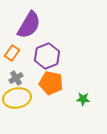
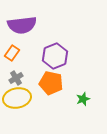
purple semicircle: moved 7 px left; rotated 52 degrees clockwise
purple hexagon: moved 8 px right
green star: rotated 24 degrees counterclockwise
